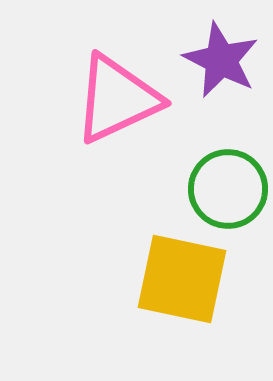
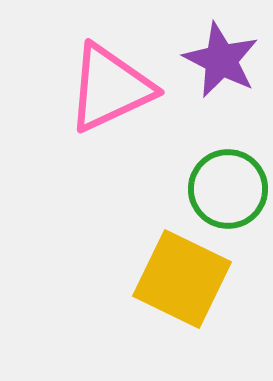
pink triangle: moved 7 px left, 11 px up
yellow square: rotated 14 degrees clockwise
